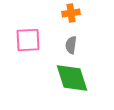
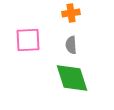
gray semicircle: rotated 12 degrees counterclockwise
